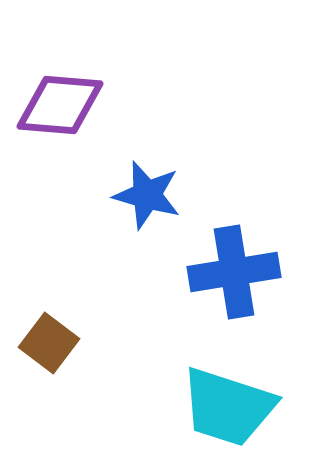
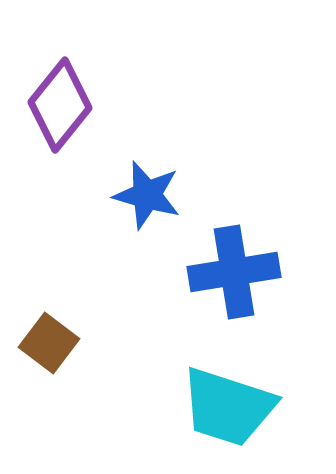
purple diamond: rotated 56 degrees counterclockwise
